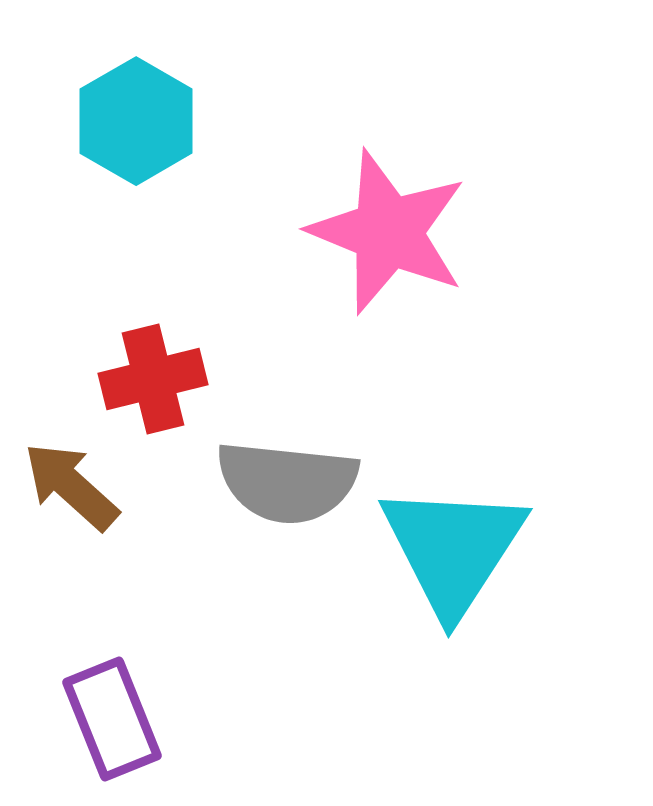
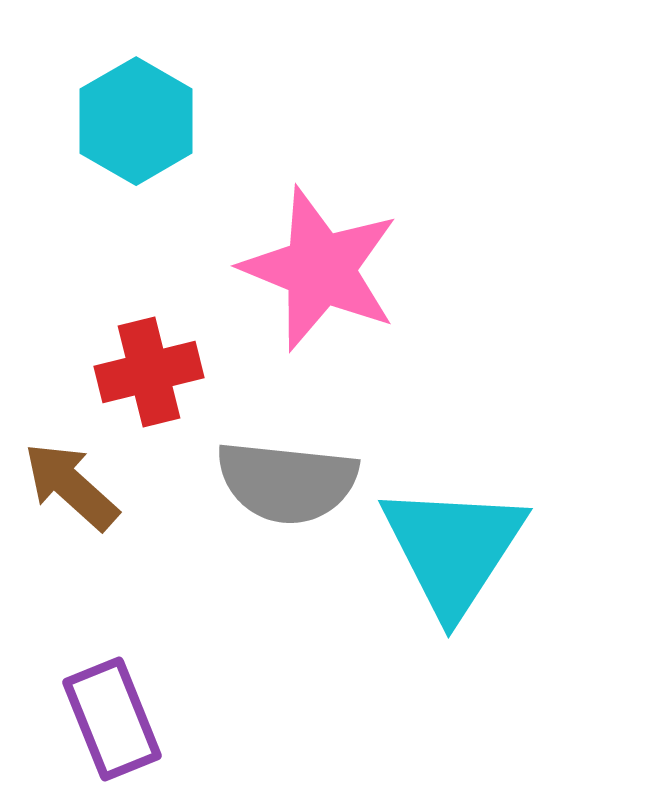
pink star: moved 68 px left, 37 px down
red cross: moved 4 px left, 7 px up
